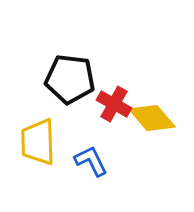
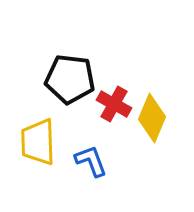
yellow diamond: rotated 63 degrees clockwise
blue L-shape: rotated 6 degrees clockwise
